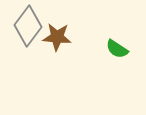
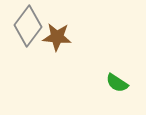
green semicircle: moved 34 px down
